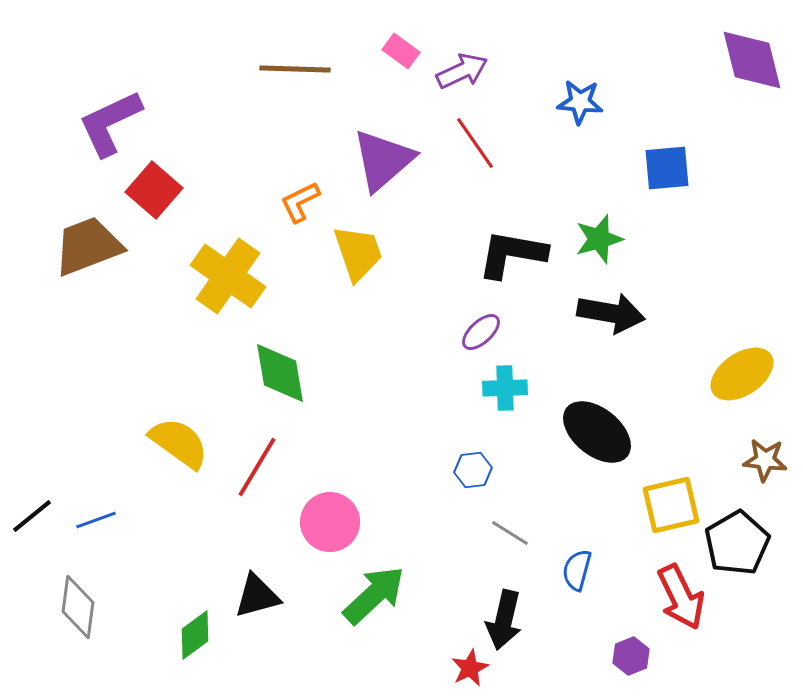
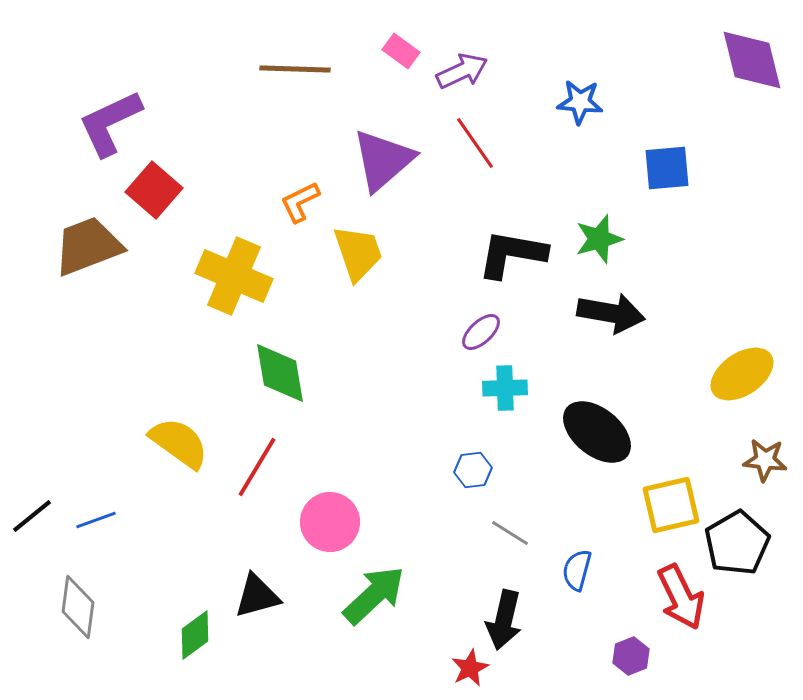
yellow cross at (228, 276): moved 6 px right; rotated 12 degrees counterclockwise
